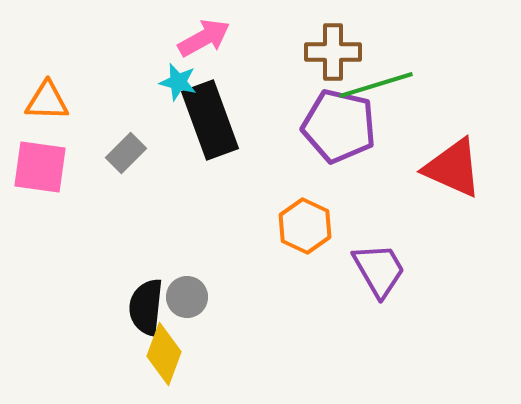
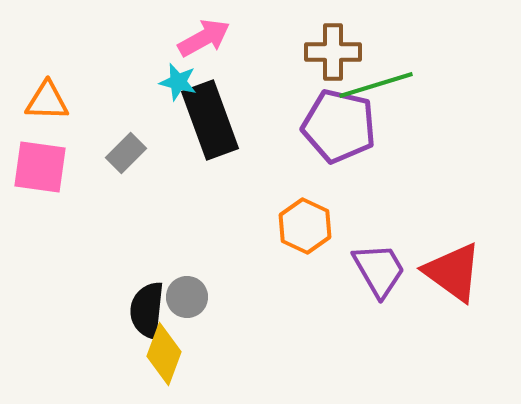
red triangle: moved 104 px down; rotated 12 degrees clockwise
black semicircle: moved 1 px right, 3 px down
